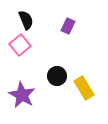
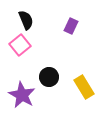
purple rectangle: moved 3 px right
black circle: moved 8 px left, 1 px down
yellow rectangle: moved 1 px up
